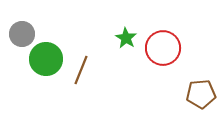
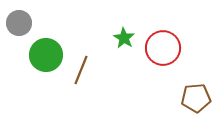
gray circle: moved 3 px left, 11 px up
green star: moved 2 px left
green circle: moved 4 px up
brown pentagon: moved 5 px left, 4 px down
